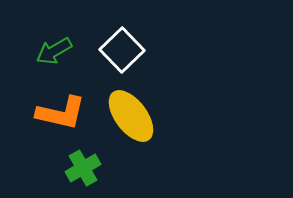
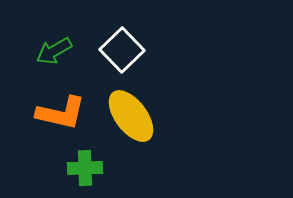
green cross: moved 2 px right; rotated 28 degrees clockwise
